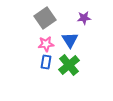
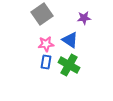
gray square: moved 3 px left, 4 px up
blue triangle: rotated 24 degrees counterclockwise
green cross: rotated 20 degrees counterclockwise
